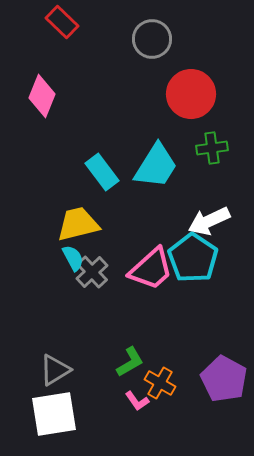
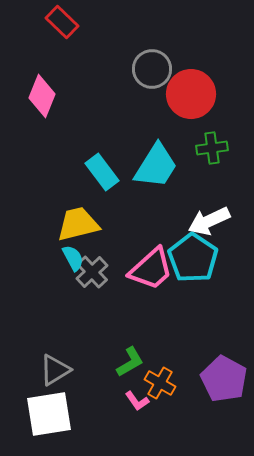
gray circle: moved 30 px down
white square: moved 5 px left
